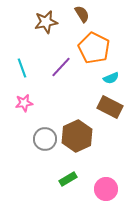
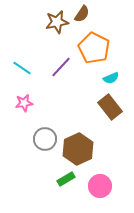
brown semicircle: rotated 66 degrees clockwise
brown star: moved 11 px right
cyan line: rotated 36 degrees counterclockwise
brown rectangle: rotated 25 degrees clockwise
brown hexagon: moved 1 px right, 13 px down
green rectangle: moved 2 px left
pink circle: moved 6 px left, 3 px up
